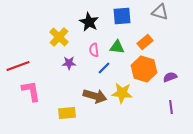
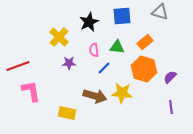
black star: rotated 18 degrees clockwise
purple semicircle: rotated 24 degrees counterclockwise
yellow rectangle: rotated 18 degrees clockwise
